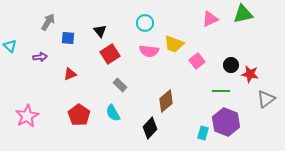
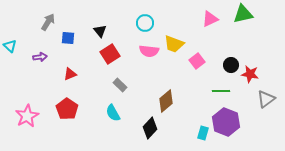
red pentagon: moved 12 px left, 6 px up
